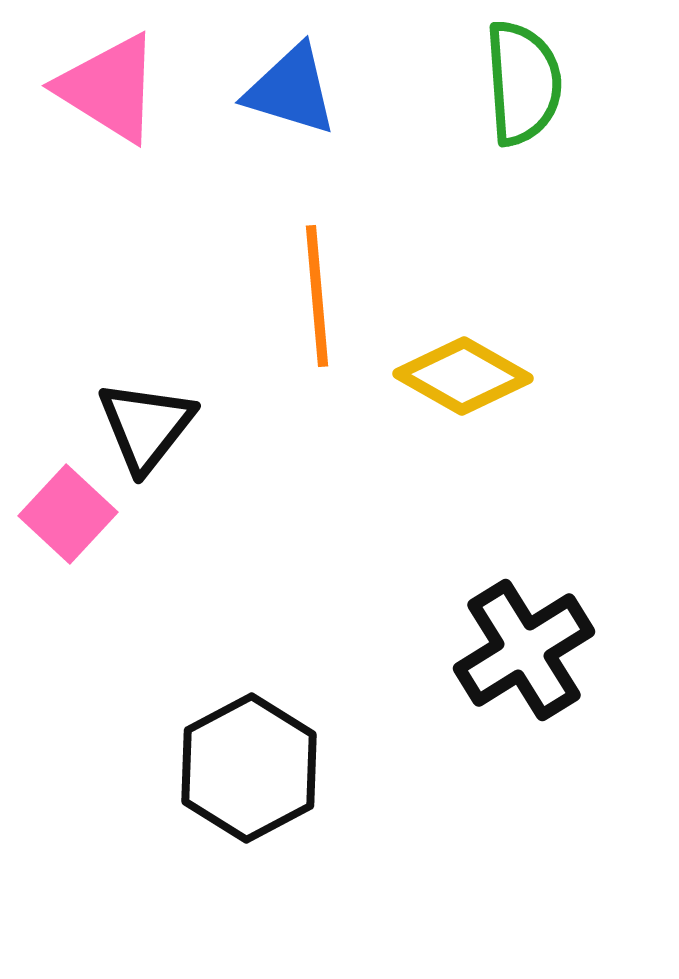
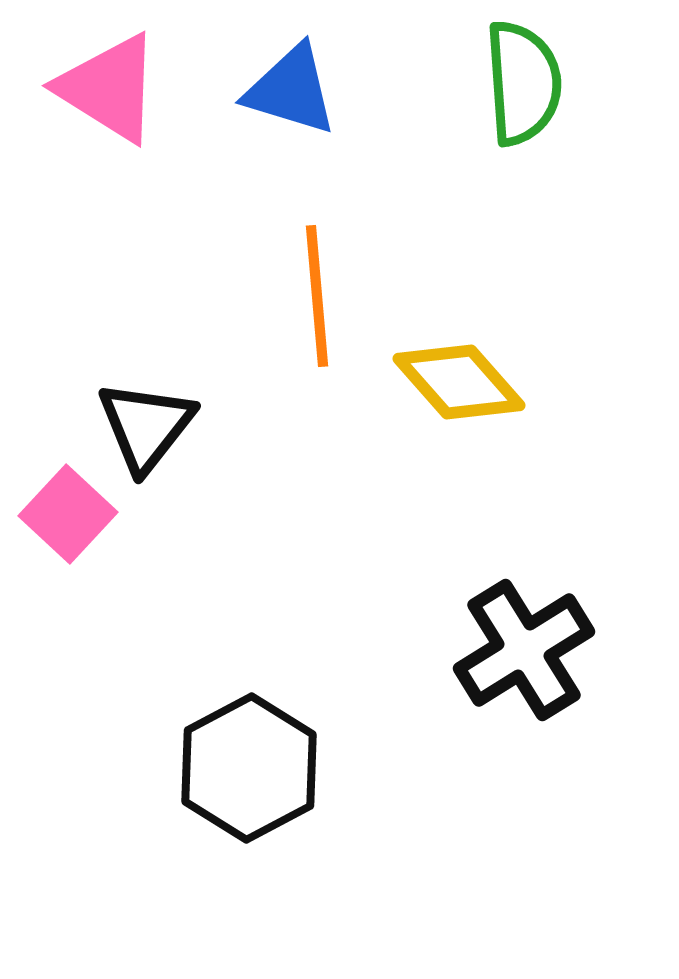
yellow diamond: moved 4 px left, 6 px down; rotated 19 degrees clockwise
